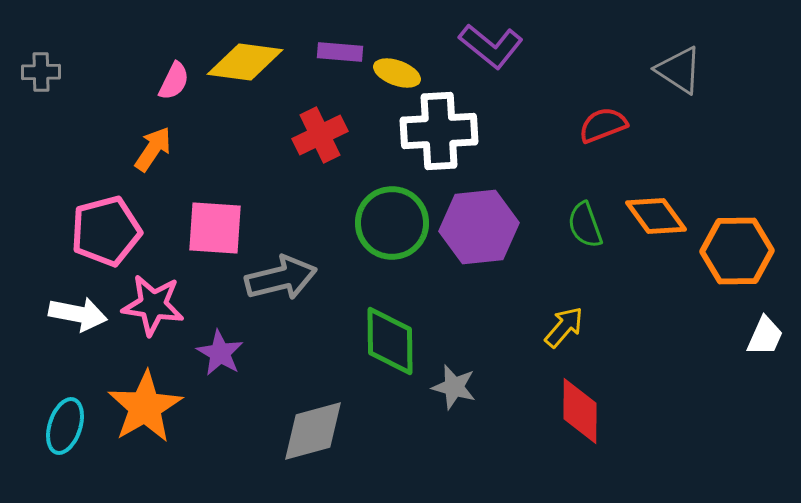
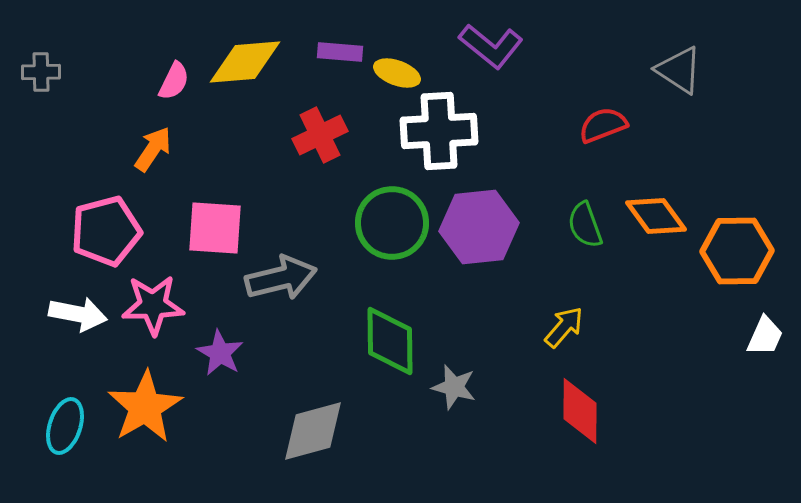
yellow diamond: rotated 12 degrees counterclockwise
pink star: rotated 10 degrees counterclockwise
